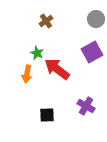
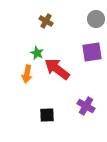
brown cross: rotated 24 degrees counterclockwise
purple square: rotated 20 degrees clockwise
